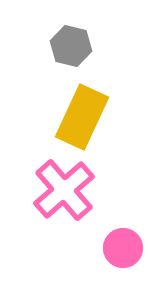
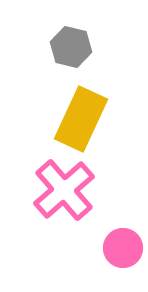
gray hexagon: moved 1 px down
yellow rectangle: moved 1 px left, 2 px down
